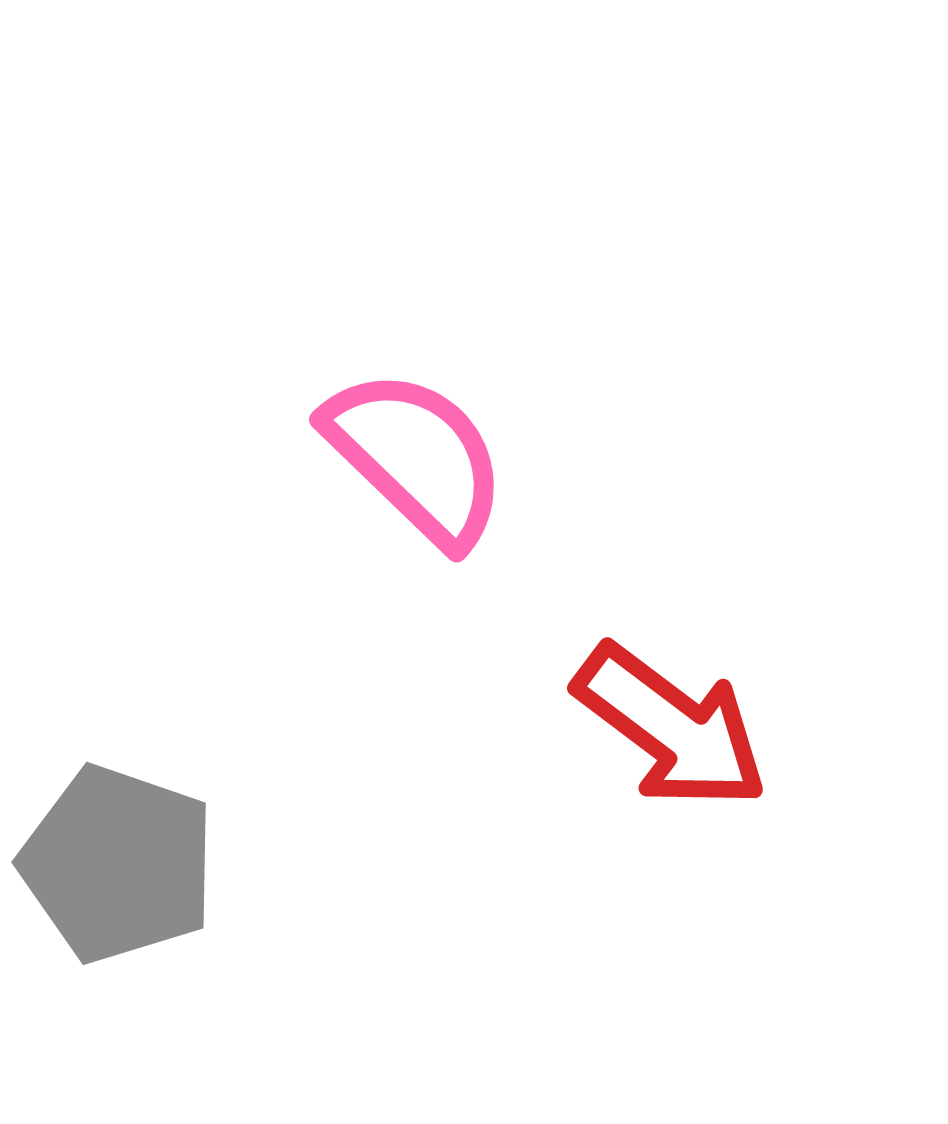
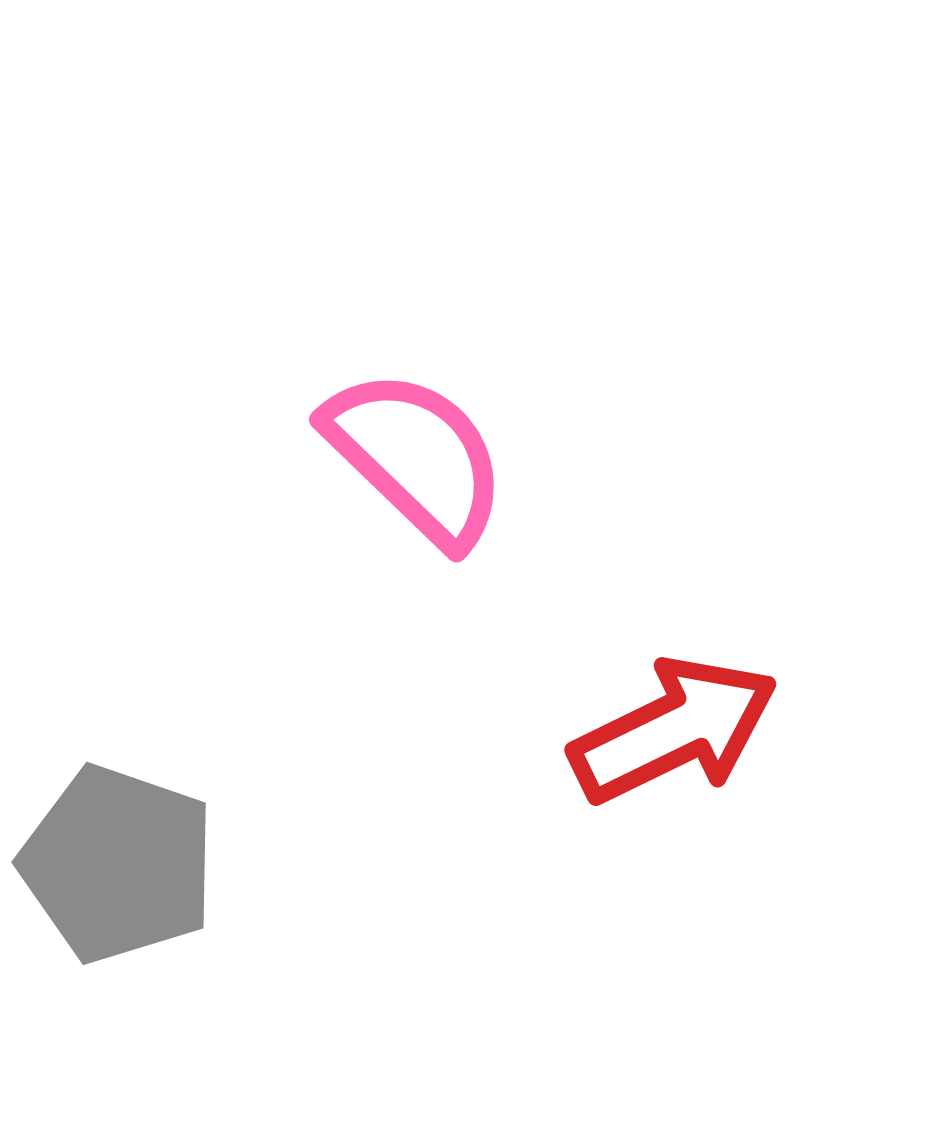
red arrow: moved 3 px right, 3 px down; rotated 63 degrees counterclockwise
